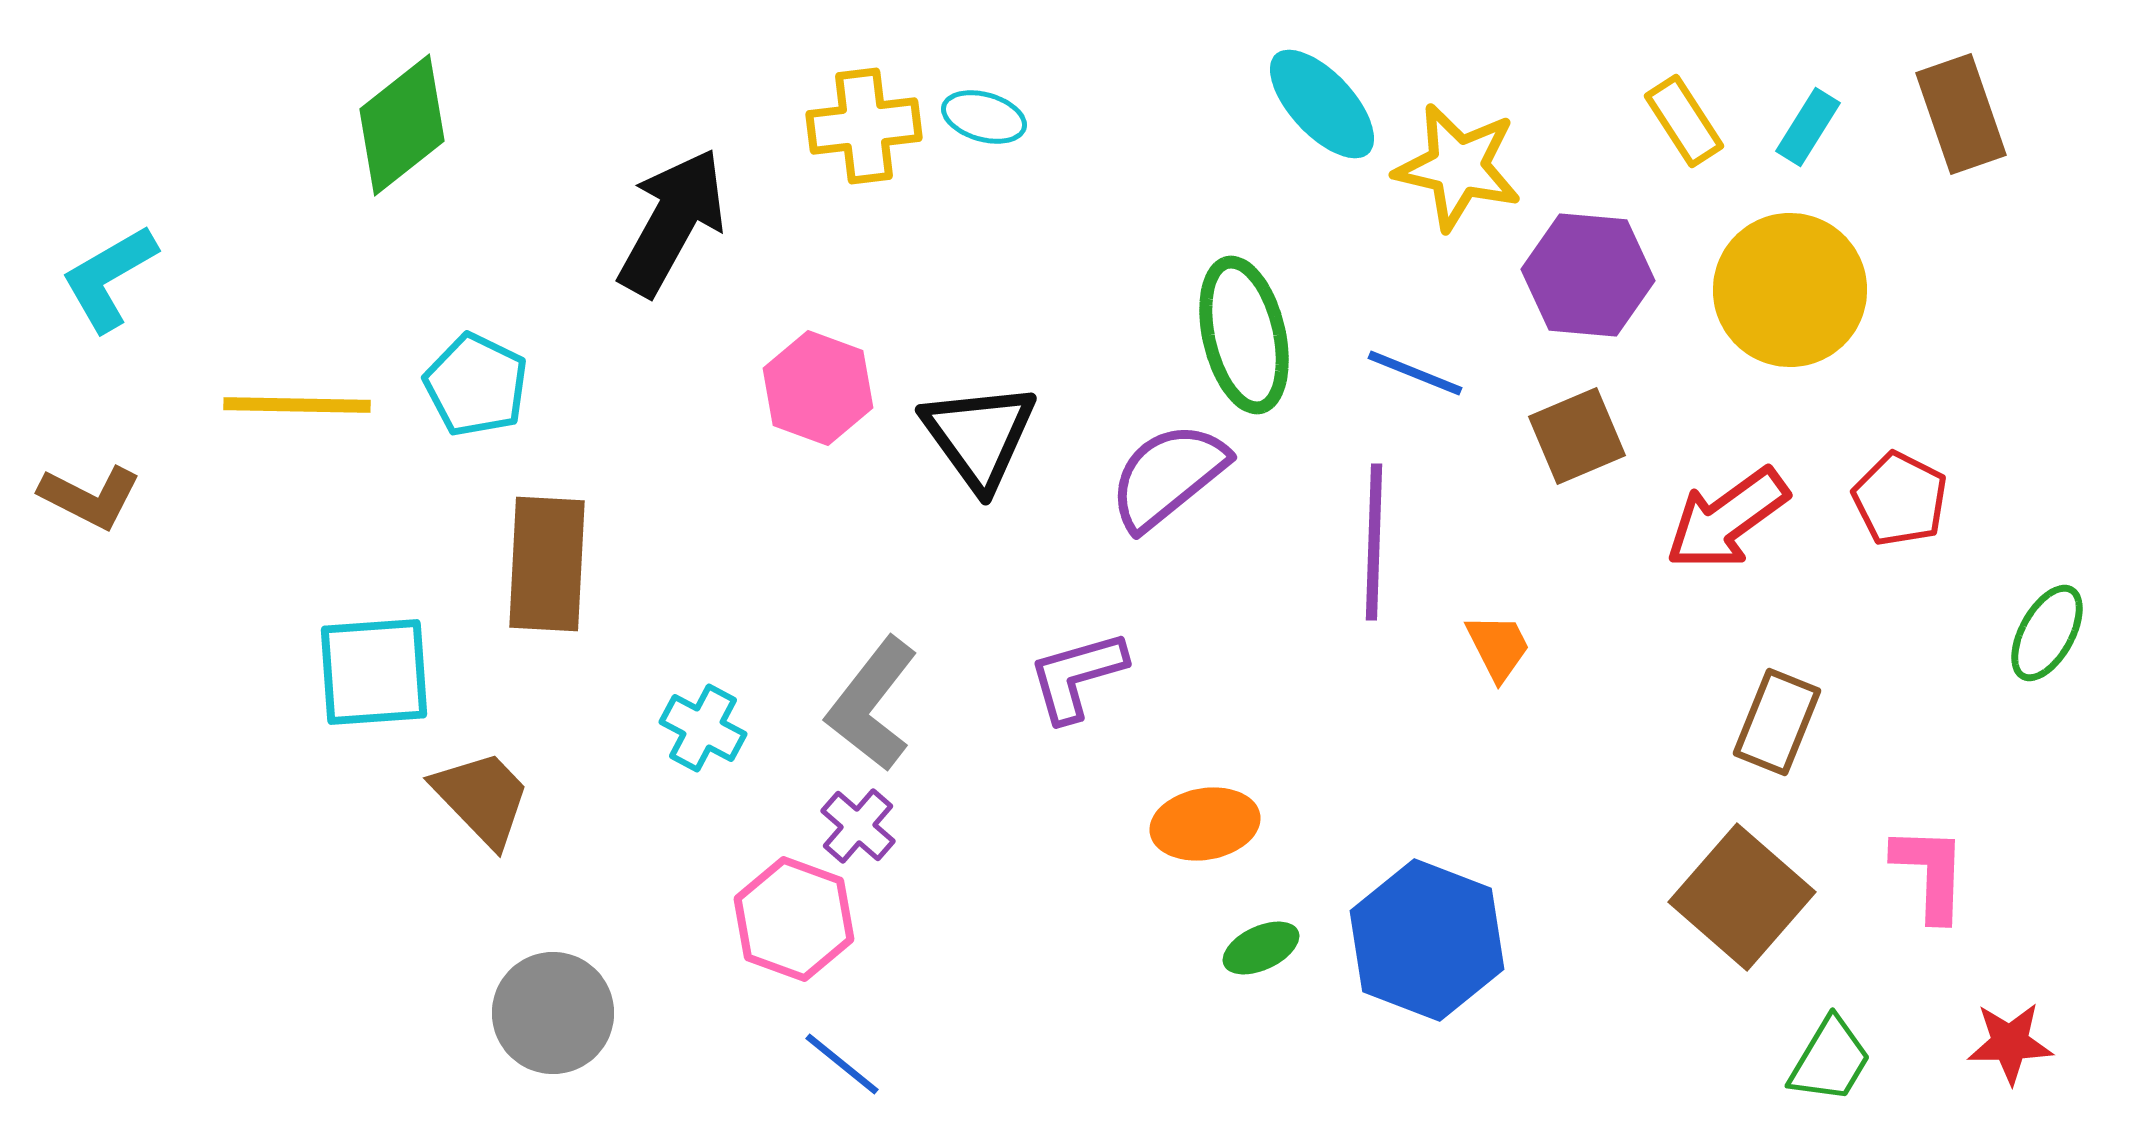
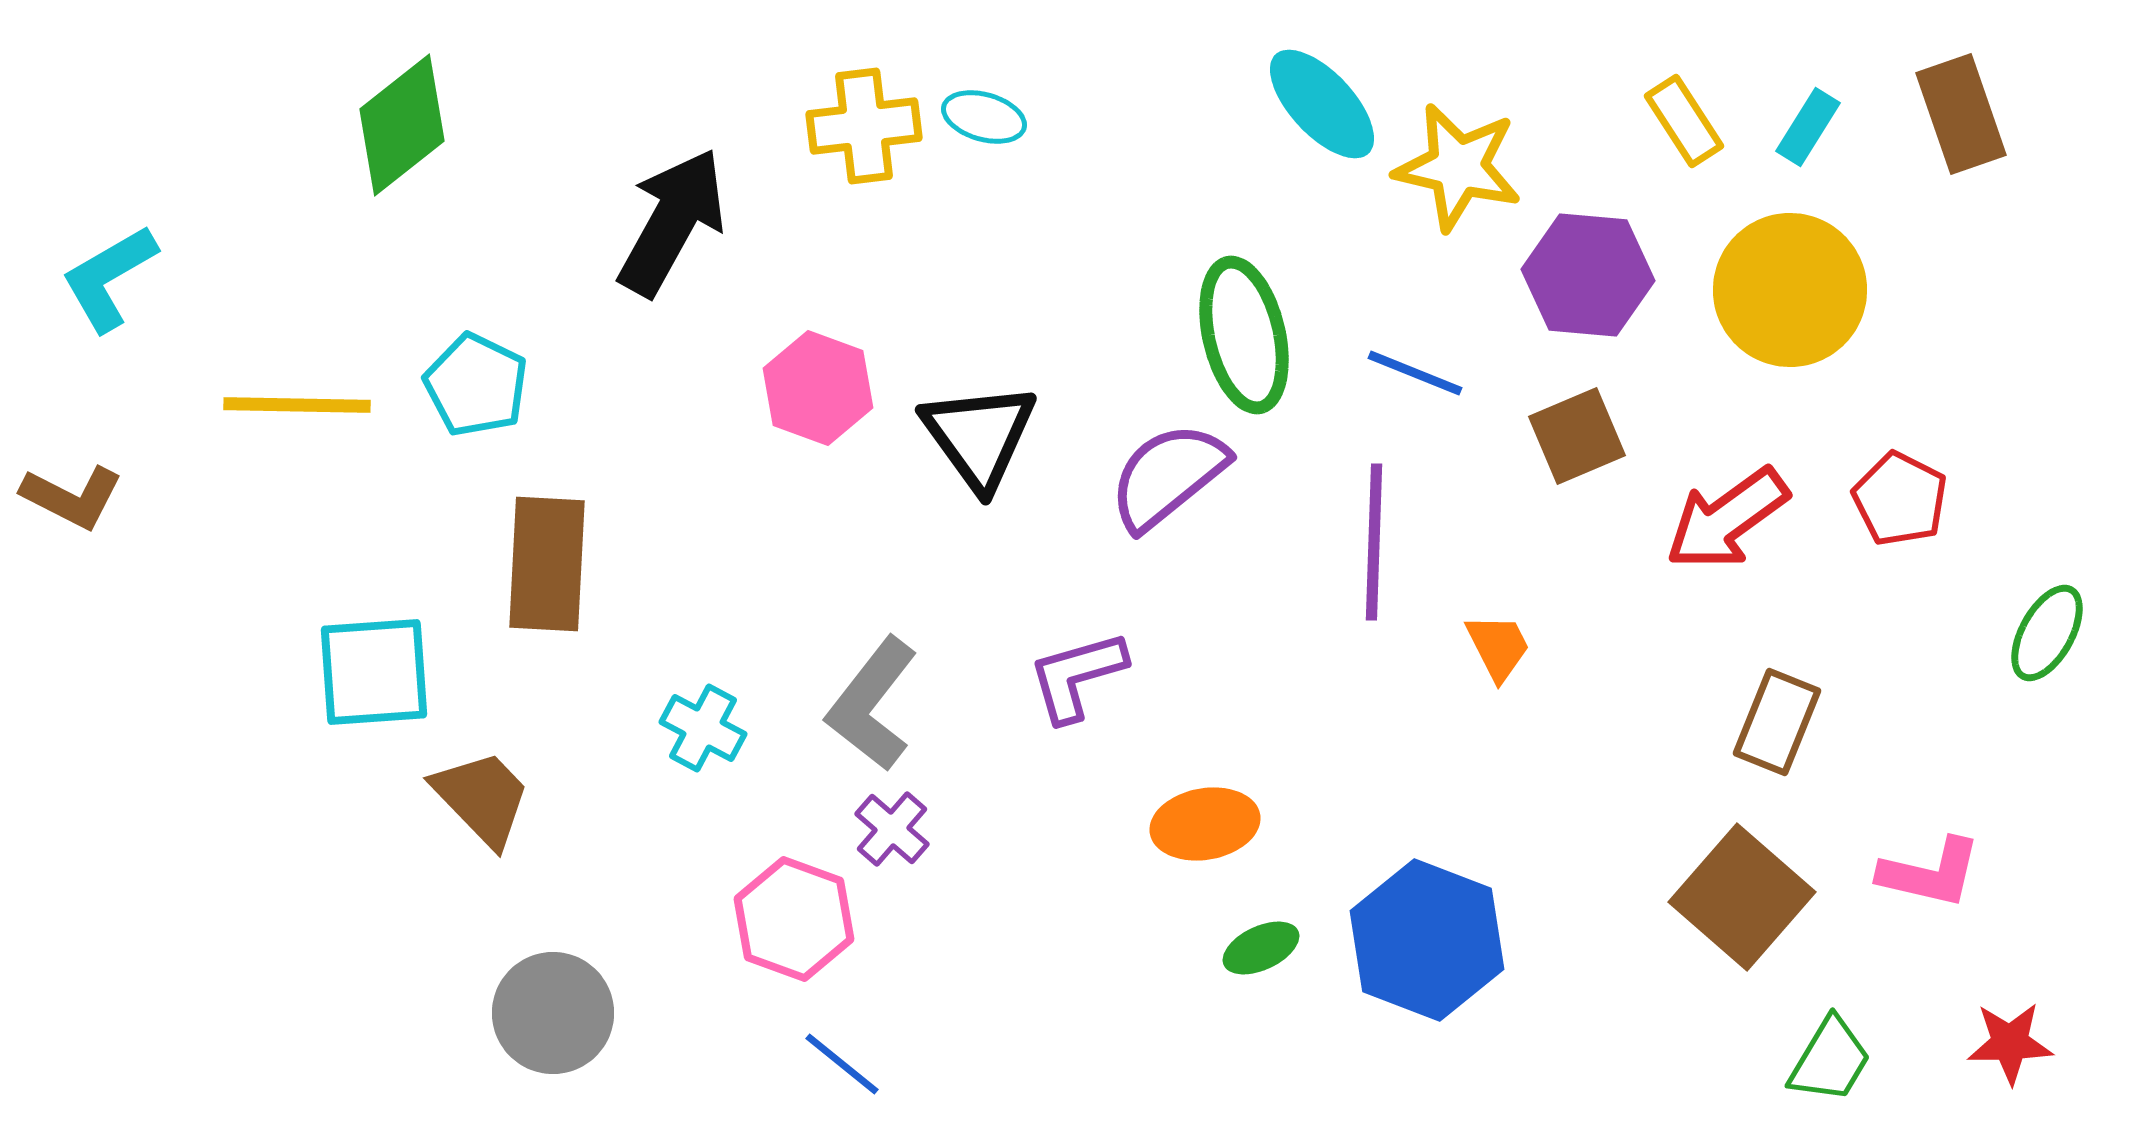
brown L-shape at (90, 497): moved 18 px left
purple cross at (858, 826): moved 34 px right, 3 px down
pink L-shape at (1930, 873): rotated 101 degrees clockwise
